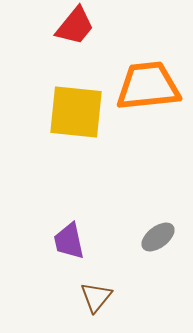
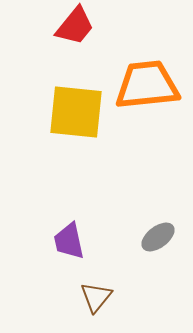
orange trapezoid: moved 1 px left, 1 px up
